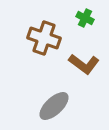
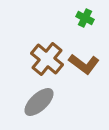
brown cross: moved 3 px right, 21 px down; rotated 20 degrees clockwise
gray ellipse: moved 15 px left, 4 px up
